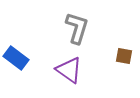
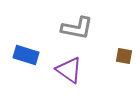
gray L-shape: rotated 84 degrees clockwise
blue rectangle: moved 10 px right, 3 px up; rotated 20 degrees counterclockwise
